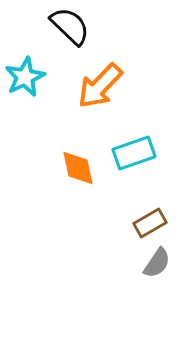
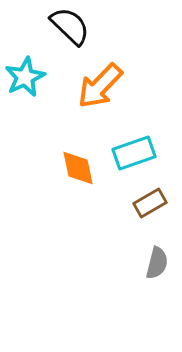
brown rectangle: moved 20 px up
gray semicircle: rotated 20 degrees counterclockwise
